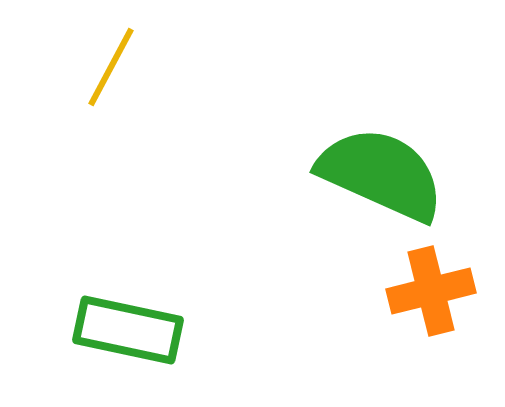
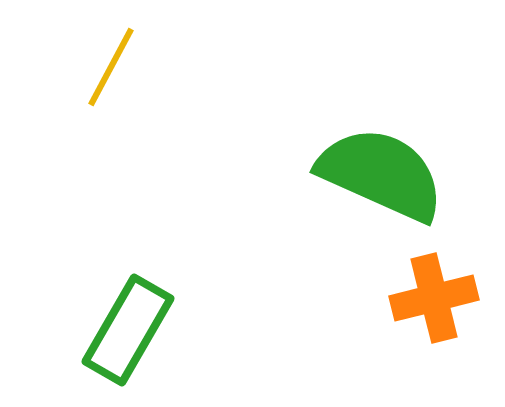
orange cross: moved 3 px right, 7 px down
green rectangle: rotated 72 degrees counterclockwise
